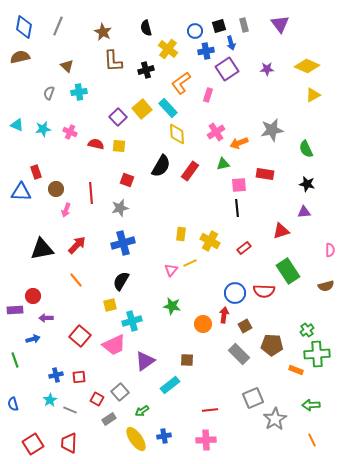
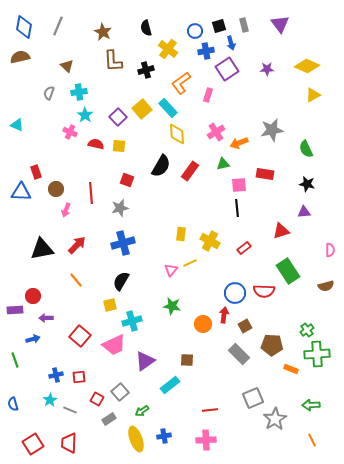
cyan star at (43, 129): moved 42 px right, 14 px up; rotated 28 degrees counterclockwise
orange rectangle at (296, 370): moved 5 px left, 1 px up
yellow ellipse at (136, 439): rotated 15 degrees clockwise
